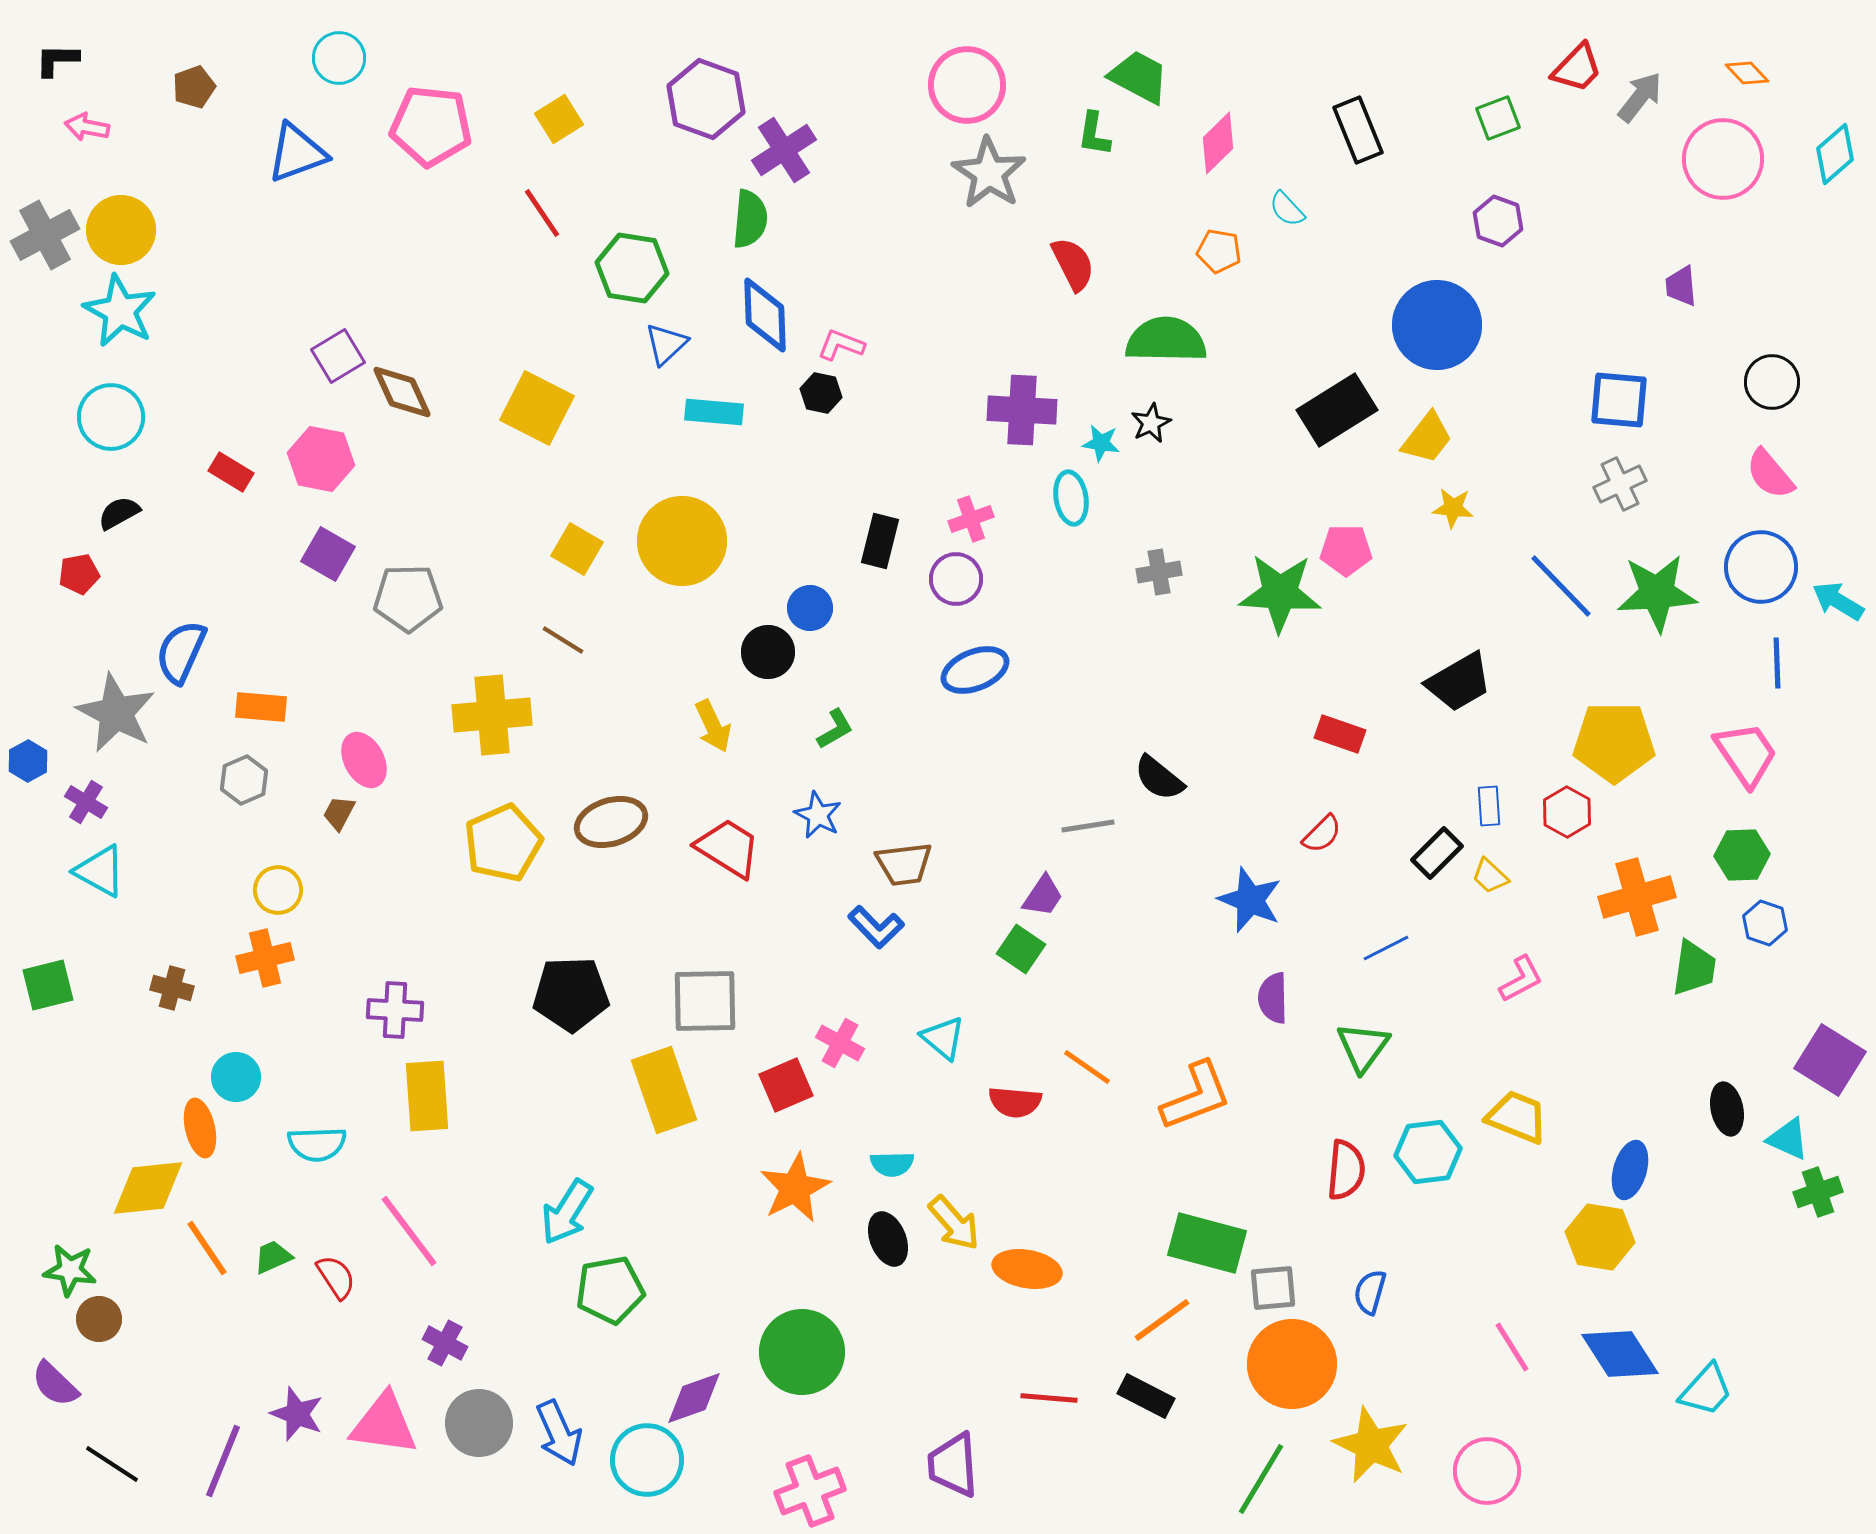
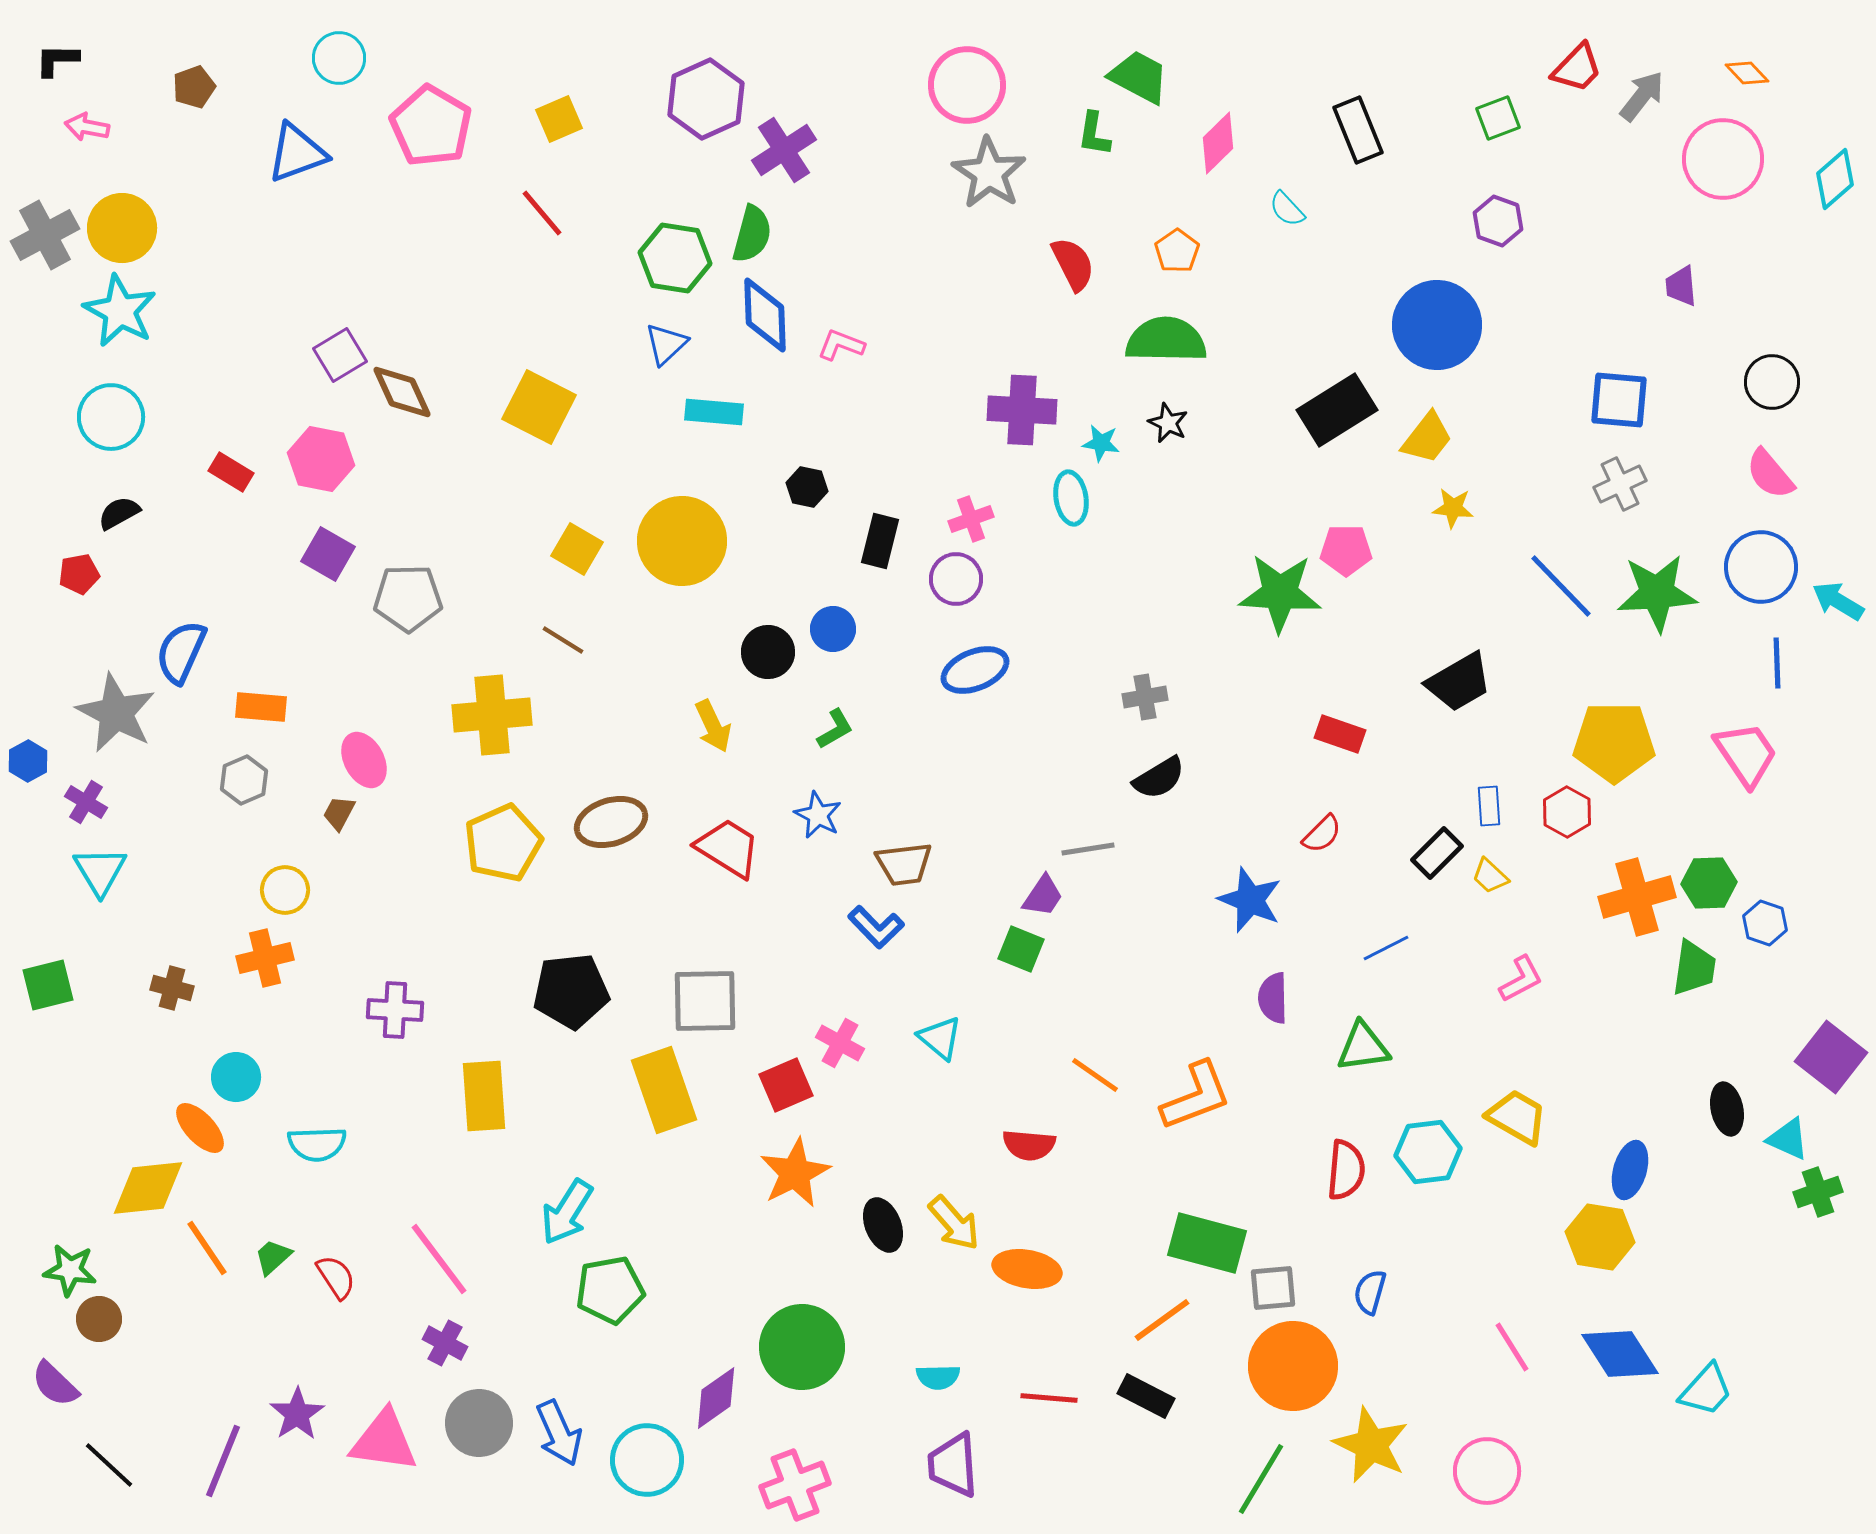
gray arrow at (1640, 97): moved 2 px right, 1 px up
purple hexagon at (706, 99): rotated 16 degrees clockwise
yellow square at (559, 119): rotated 9 degrees clockwise
pink pentagon at (431, 126): rotated 24 degrees clockwise
cyan diamond at (1835, 154): moved 25 px down
red line at (542, 213): rotated 6 degrees counterclockwise
green semicircle at (750, 219): moved 2 px right, 15 px down; rotated 10 degrees clockwise
yellow circle at (121, 230): moved 1 px right, 2 px up
orange pentagon at (1219, 251): moved 42 px left; rotated 27 degrees clockwise
green hexagon at (632, 268): moved 43 px right, 10 px up
purple square at (338, 356): moved 2 px right, 1 px up
black hexagon at (821, 393): moved 14 px left, 94 px down
yellow square at (537, 408): moved 2 px right, 1 px up
black star at (1151, 423): moved 17 px right; rotated 21 degrees counterclockwise
gray cross at (1159, 572): moved 14 px left, 125 px down
blue circle at (810, 608): moved 23 px right, 21 px down
black semicircle at (1159, 778): rotated 70 degrees counterclockwise
gray line at (1088, 826): moved 23 px down
green hexagon at (1742, 855): moved 33 px left, 28 px down
cyan triangle at (100, 871): rotated 30 degrees clockwise
yellow circle at (278, 890): moved 7 px right
green square at (1021, 949): rotated 12 degrees counterclockwise
black pentagon at (571, 994): moved 3 px up; rotated 4 degrees counterclockwise
cyan triangle at (943, 1038): moved 3 px left
green triangle at (1363, 1047): rotated 46 degrees clockwise
purple square at (1830, 1060): moved 1 px right, 3 px up; rotated 6 degrees clockwise
orange line at (1087, 1067): moved 8 px right, 8 px down
yellow rectangle at (427, 1096): moved 57 px right
red semicircle at (1015, 1102): moved 14 px right, 43 px down
yellow trapezoid at (1517, 1117): rotated 8 degrees clockwise
orange ellipse at (200, 1128): rotated 30 degrees counterclockwise
cyan semicircle at (892, 1164): moved 46 px right, 213 px down
orange star at (795, 1188): moved 15 px up
pink line at (409, 1231): moved 30 px right, 28 px down
black ellipse at (888, 1239): moved 5 px left, 14 px up
green trapezoid at (273, 1257): rotated 18 degrees counterclockwise
green circle at (802, 1352): moved 5 px up
orange circle at (1292, 1364): moved 1 px right, 2 px down
purple diamond at (694, 1398): moved 22 px right; rotated 16 degrees counterclockwise
purple star at (297, 1414): rotated 18 degrees clockwise
pink triangle at (384, 1424): moved 17 px down
black line at (112, 1464): moved 3 px left, 1 px down; rotated 10 degrees clockwise
pink cross at (810, 1491): moved 15 px left, 6 px up
